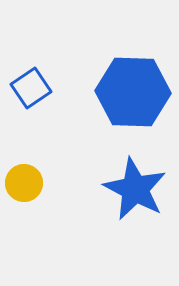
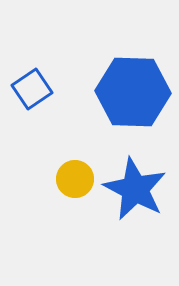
blue square: moved 1 px right, 1 px down
yellow circle: moved 51 px right, 4 px up
